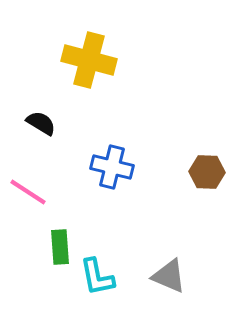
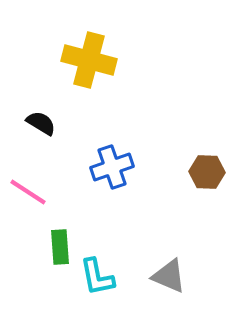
blue cross: rotated 33 degrees counterclockwise
